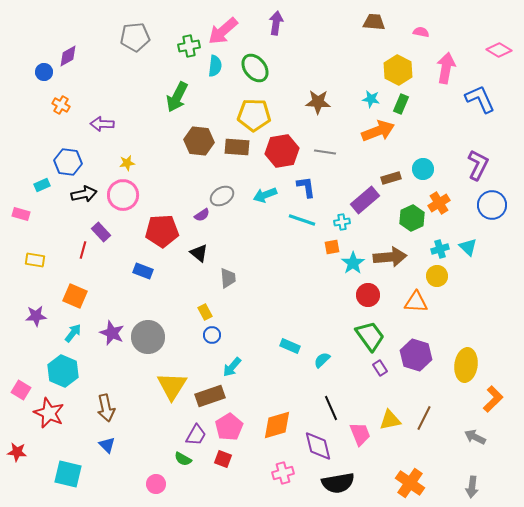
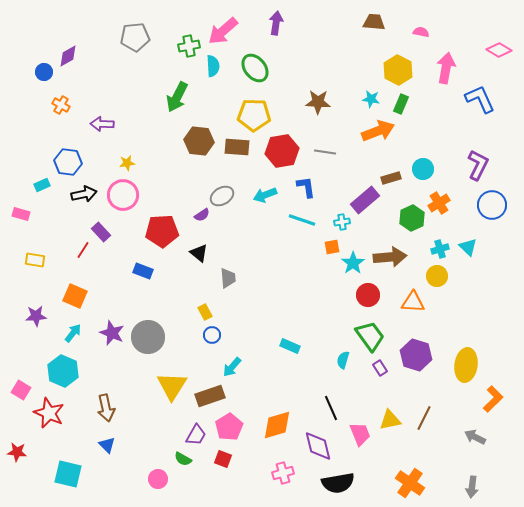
cyan semicircle at (215, 66): moved 2 px left; rotated 10 degrees counterclockwise
red line at (83, 250): rotated 18 degrees clockwise
orange triangle at (416, 302): moved 3 px left
cyan semicircle at (322, 360): moved 21 px right; rotated 30 degrees counterclockwise
pink circle at (156, 484): moved 2 px right, 5 px up
